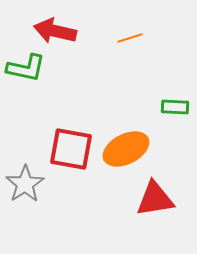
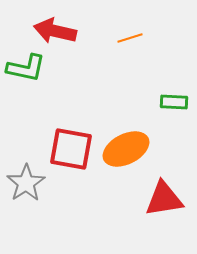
green rectangle: moved 1 px left, 5 px up
gray star: moved 1 px right, 1 px up
red triangle: moved 9 px right
